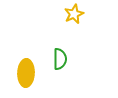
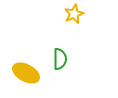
yellow ellipse: rotated 64 degrees counterclockwise
